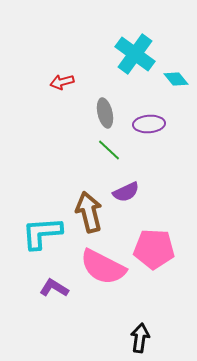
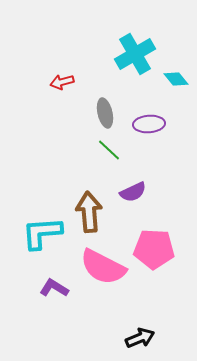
cyan cross: rotated 24 degrees clockwise
purple semicircle: moved 7 px right
brown arrow: rotated 9 degrees clockwise
black arrow: rotated 60 degrees clockwise
